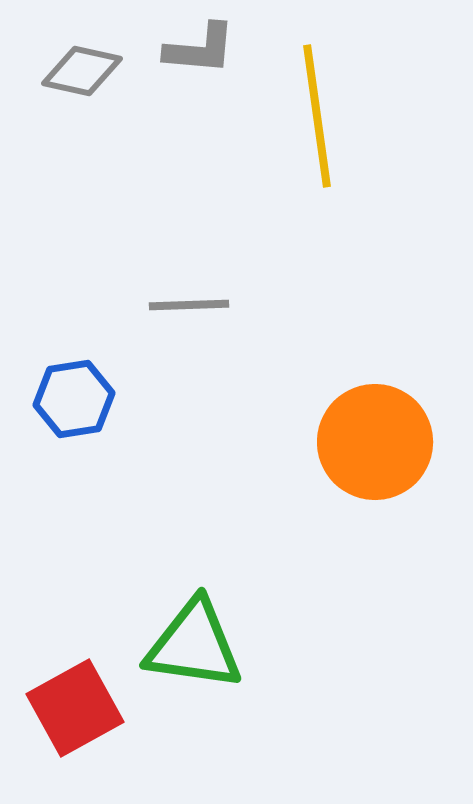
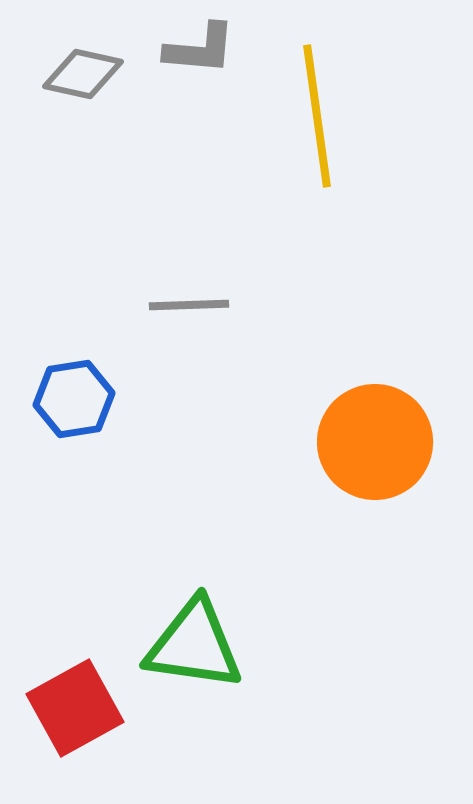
gray diamond: moved 1 px right, 3 px down
